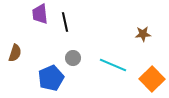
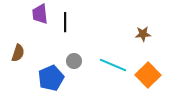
black line: rotated 12 degrees clockwise
brown semicircle: moved 3 px right
gray circle: moved 1 px right, 3 px down
orange square: moved 4 px left, 4 px up
